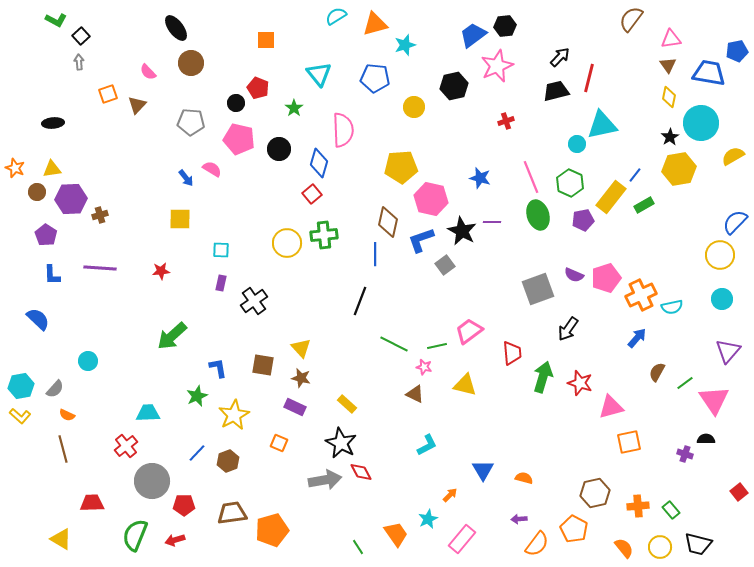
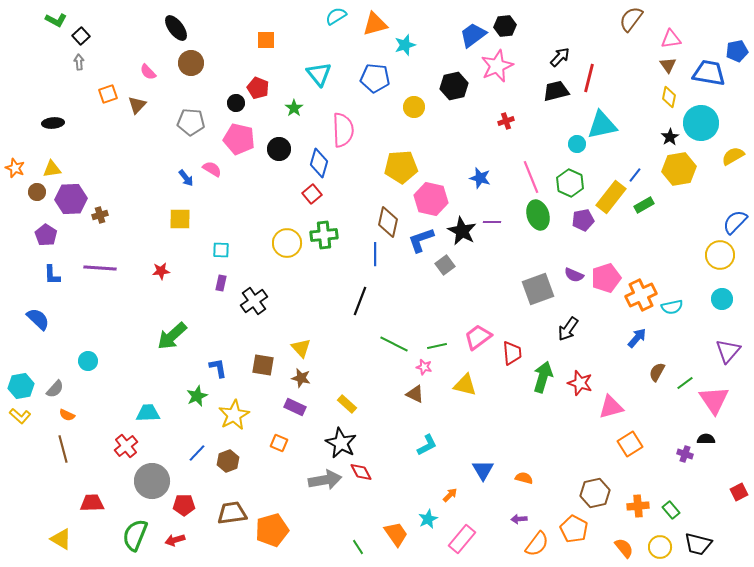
pink trapezoid at (469, 331): moved 9 px right, 6 px down
orange square at (629, 442): moved 1 px right, 2 px down; rotated 20 degrees counterclockwise
red square at (739, 492): rotated 12 degrees clockwise
